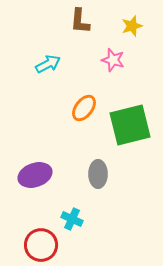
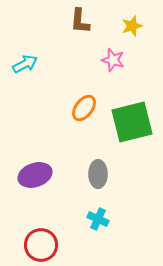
cyan arrow: moved 23 px left
green square: moved 2 px right, 3 px up
cyan cross: moved 26 px right
